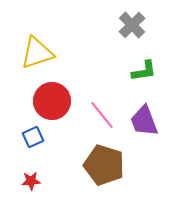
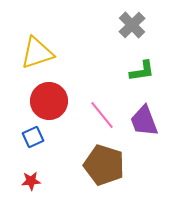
green L-shape: moved 2 px left
red circle: moved 3 px left
